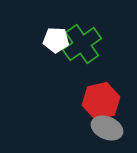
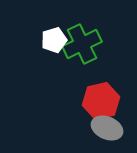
white pentagon: moved 2 px left; rotated 20 degrees counterclockwise
green cross: rotated 9 degrees clockwise
